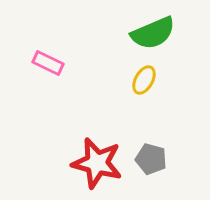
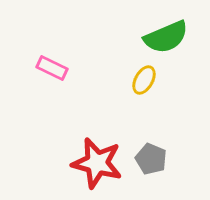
green semicircle: moved 13 px right, 4 px down
pink rectangle: moved 4 px right, 5 px down
gray pentagon: rotated 8 degrees clockwise
